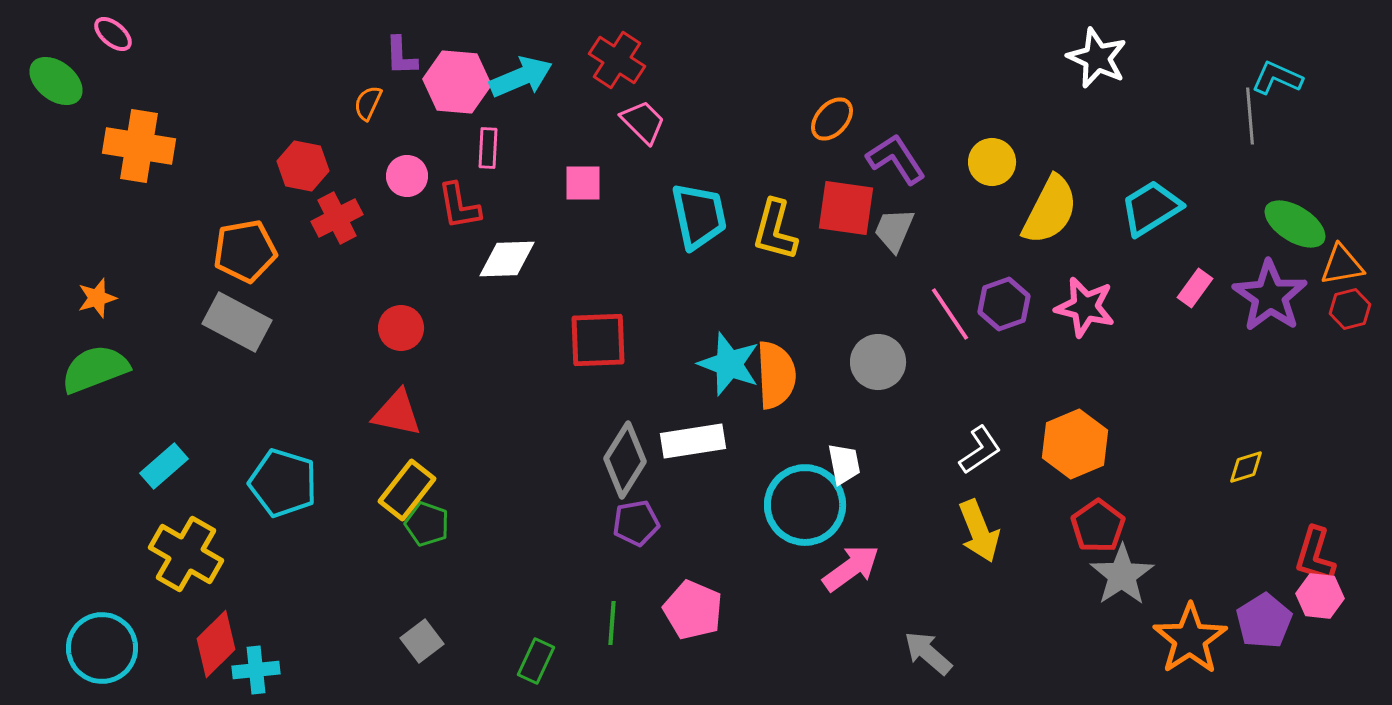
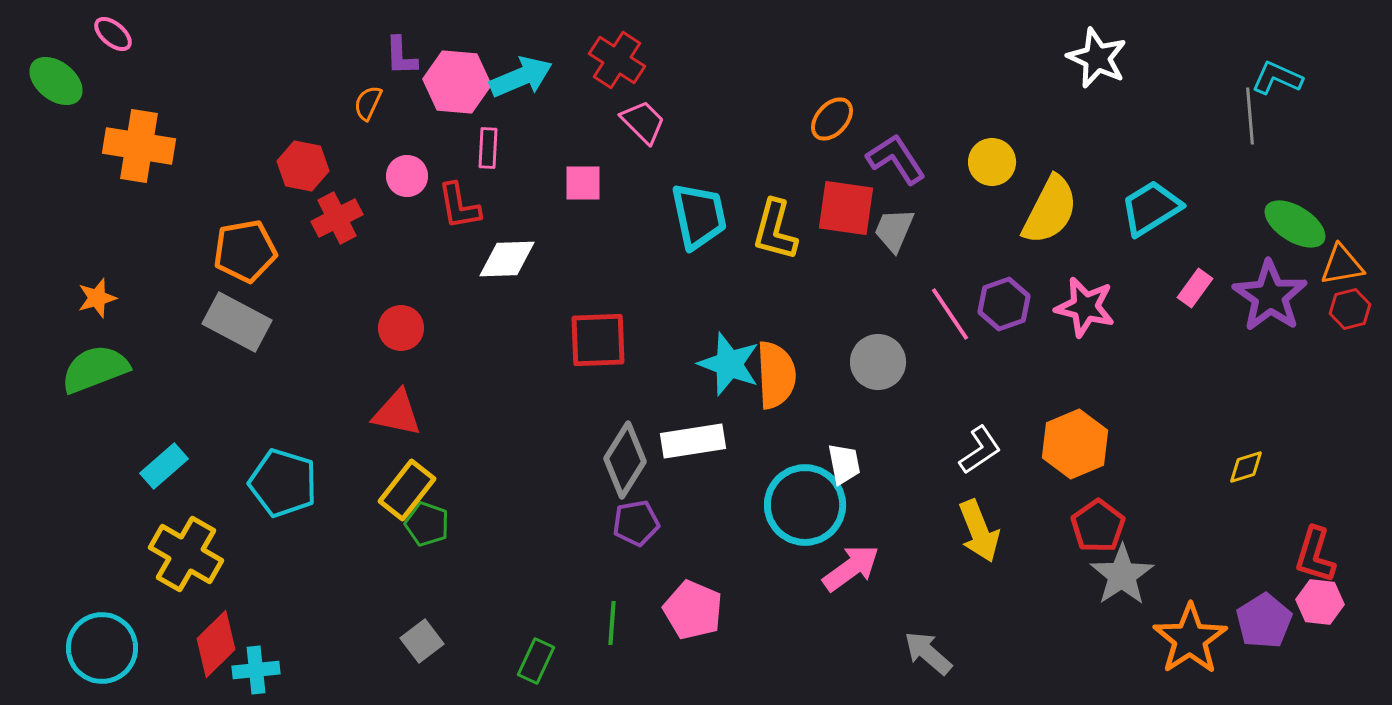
pink hexagon at (1320, 596): moved 6 px down
